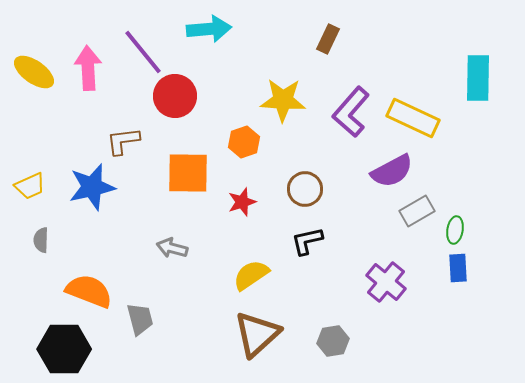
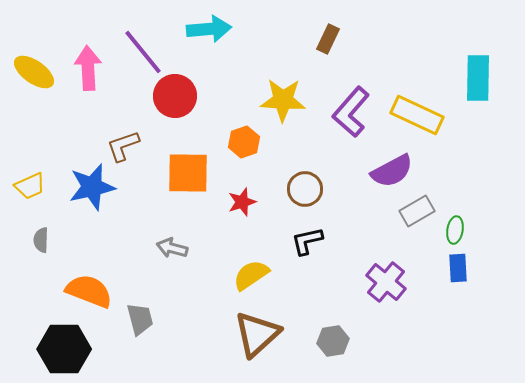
yellow rectangle: moved 4 px right, 3 px up
brown L-shape: moved 5 px down; rotated 12 degrees counterclockwise
